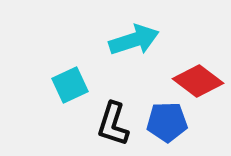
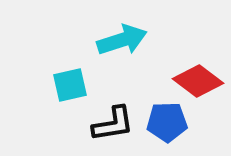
cyan arrow: moved 12 px left
cyan square: rotated 12 degrees clockwise
black L-shape: rotated 117 degrees counterclockwise
